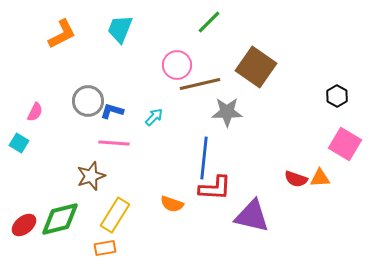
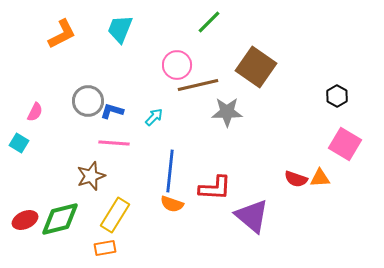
brown line: moved 2 px left, 1 px down
blue line: moved 34 px left, 13 px down
purple triangle: rotated 27 degrees clockwise
red ellipse: moved 1 px right, 5 px up; rotated 15 degrees clockwise
